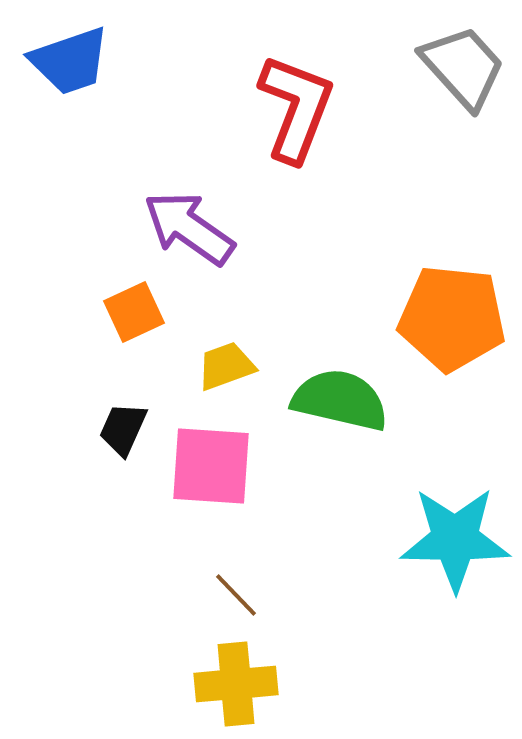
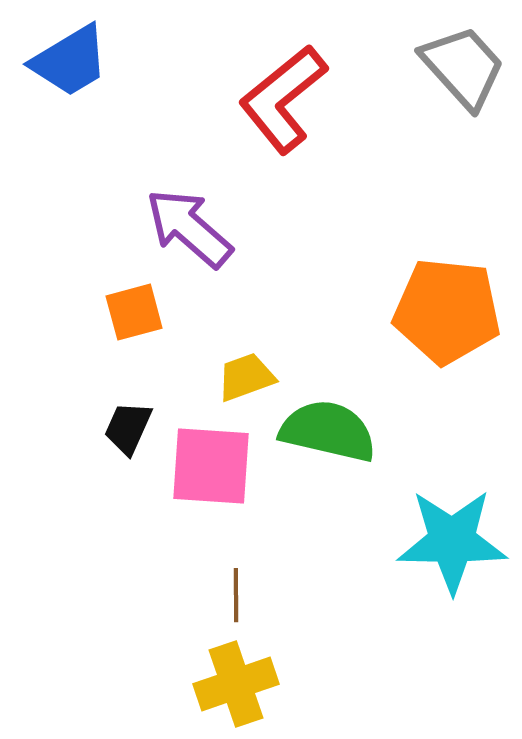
blue trapezoid: rotated 12 degrees counterclockwise
red L-shape: moved 13 px left, 9 px up; rotated 150 degrees counterclockwise
purple arrow: rotated 6 degrees clockwise
orange square: rotated 10 degrees clockwise
orange pentagon: moved 5 px left, 7 px up
yellow trapezoid: moved 20 px right, 11 px down
green semicircle: moved 12 px left, 31 px down
black trapezoid: moved 5 px right, 1 px up
cyan star: moved 3 px left, 2 px down
brown line: rotated 44 degrees clockwise
yellow cross: rotated 14 degrees counterclockwise
